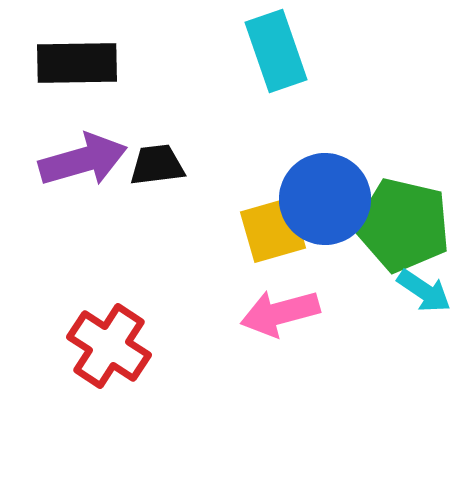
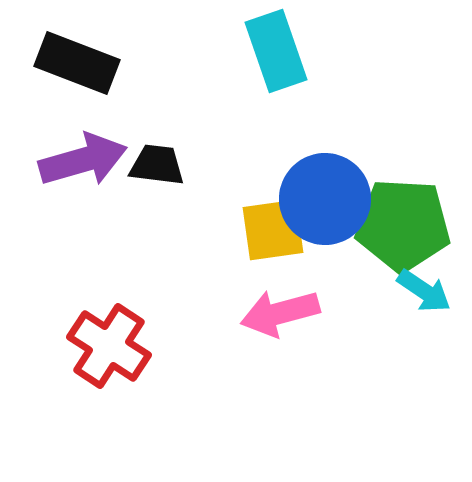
black rectangle: rotated 22 degrees clockwise
black trapezoid: rotated 14 degrees clockwise
green pentagon: rotated 10 degrees counterclockwise
yellow square: rotated 8 degrees clockwise
